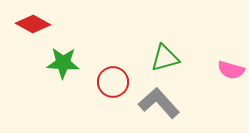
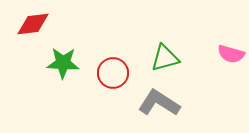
red diamond: rotated 36 degrees counterclockwise
pink semicircle: moved 16 px up
red circle: moved 9 px up
gray L-shape: rotated 15 degrees counterclockwise
